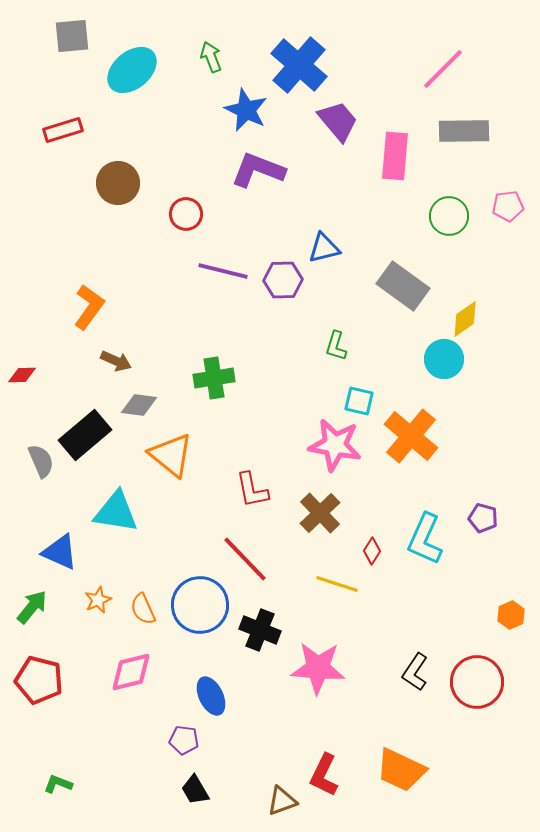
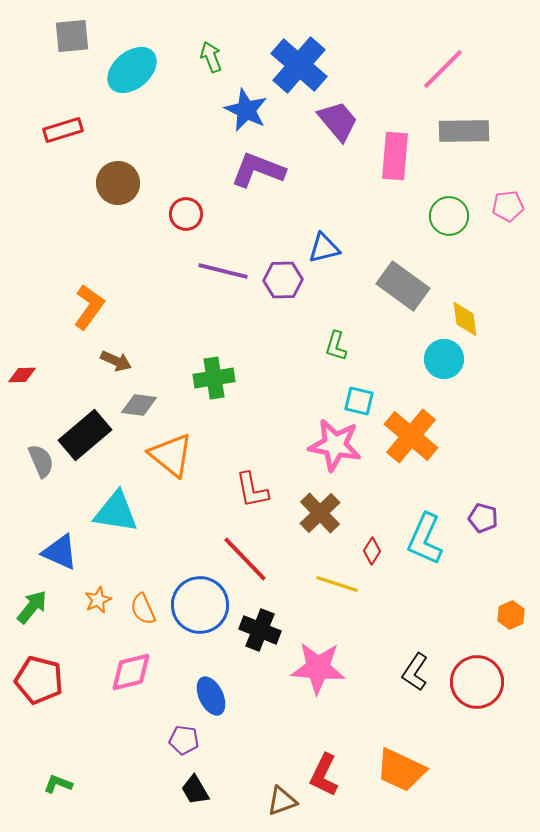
yellow diamond at (465, 319): rotated 63 degrees counterclockwise
